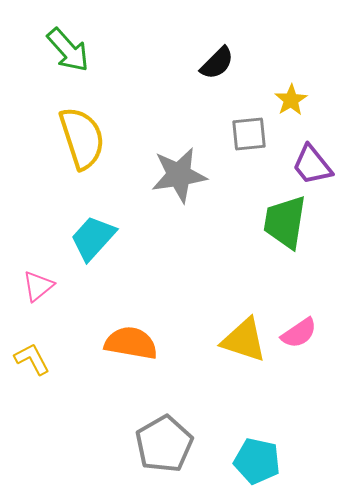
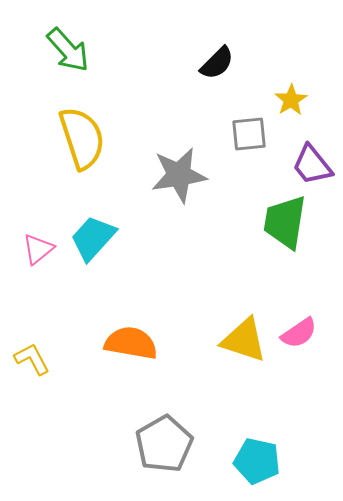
pink triangle: moved 37 px up
